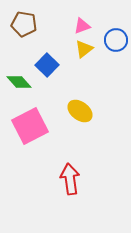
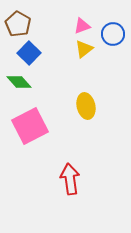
brown pentagon: moved 6 px left; rotated 20 degrees clockwise
blue circle: moved 3 px left, 6 px up
blue square: moved 18 px left, 12 px up
yellow ellipse: moved 6 px right, 5 px up; rotated 40 degrees clockwise
